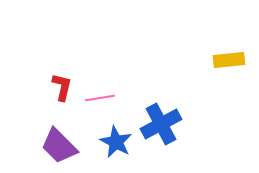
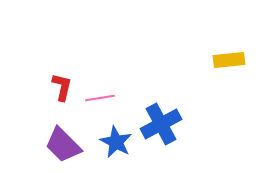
purple trapezoid: moved 4 px right, 1 px up
